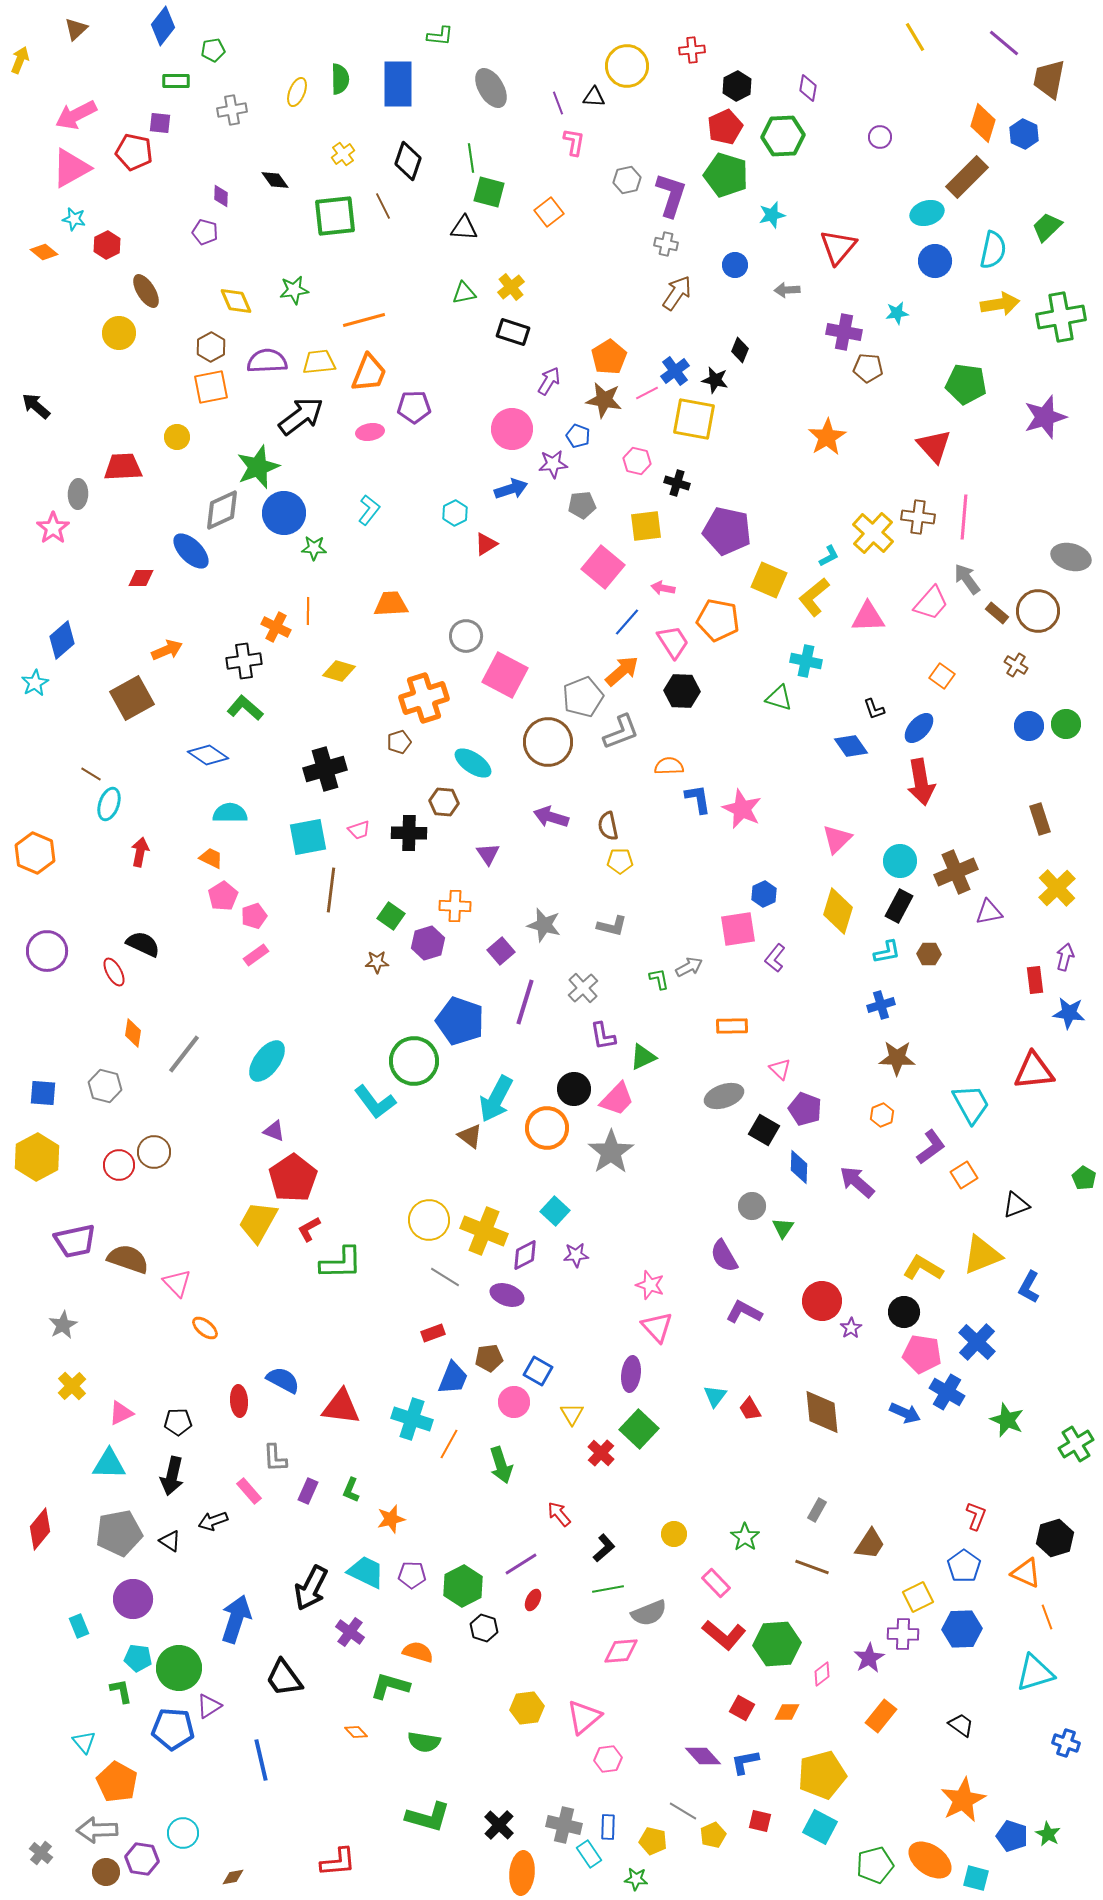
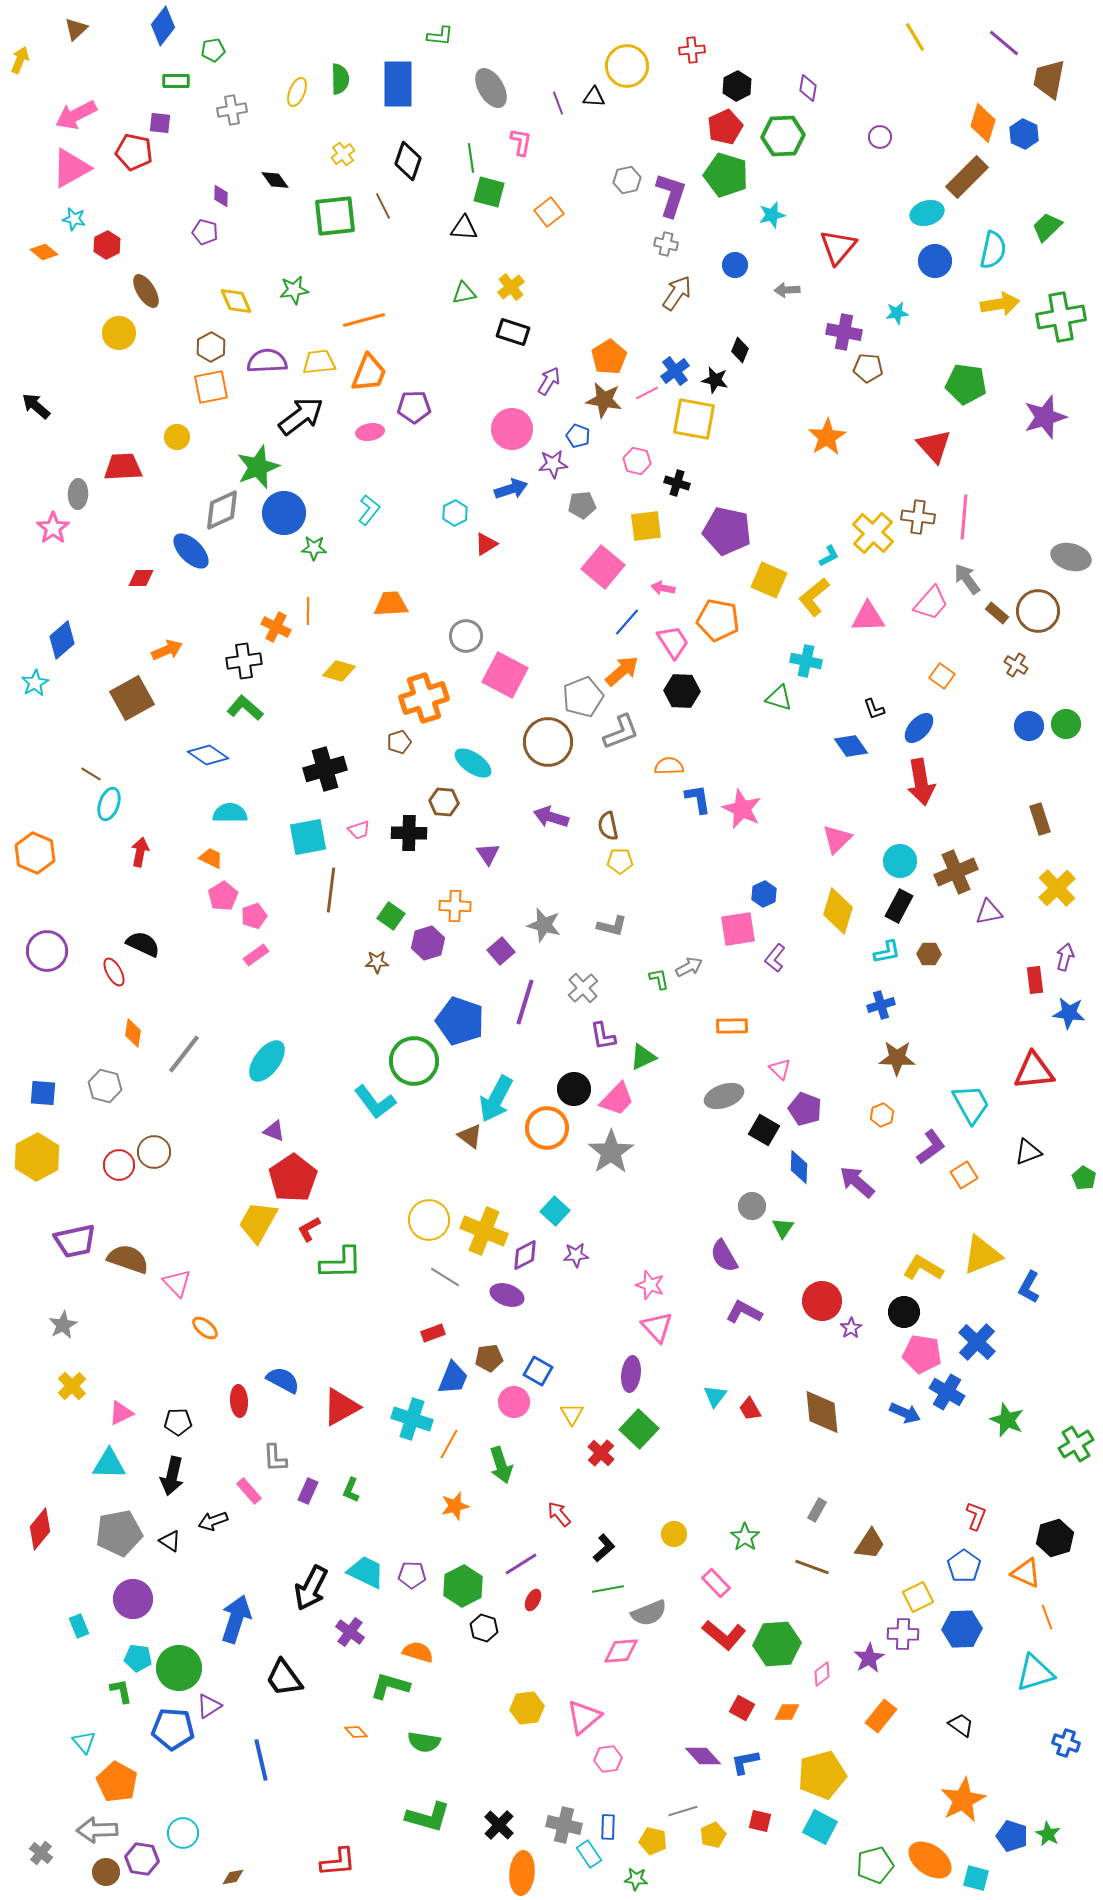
pink L-shape at (574, 142): moved 53 px left
black triangle at (1016, 1205): moved 12 px right, 53 px up
red triangle at (341, 1407): rotated 36 degrees counterclockwise
orange star at (391, 1519): moved 64 px right, 13 px up
gray line at (683, 1811): rotated 48 degrees counterclockwise
